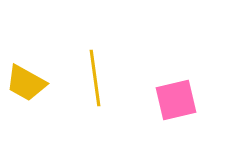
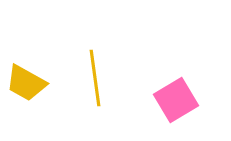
pink square: rotated 18 degrees counterclockwise
